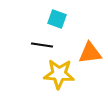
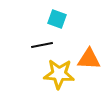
black line: rotated 20 degrees counterclockwise
orange triangle: moved 1 px left, 6 px down; rotated 10 degrees clockwise
